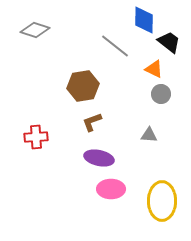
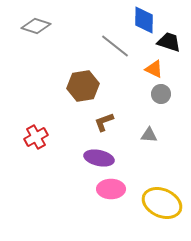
gray diamond: moved 1 px right, 4 px up
black trapezoid: rotated 20 degrees counterclockwise
brown L-shape: moved 12 px right
red cross: rotated 25 degrees counterclockwise
yellow ellipse: moved 2 px down; rotated 66 degrees counterclockwise
